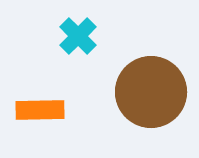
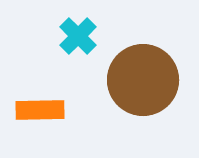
brown circle: moved 8 px left, 12 px up
